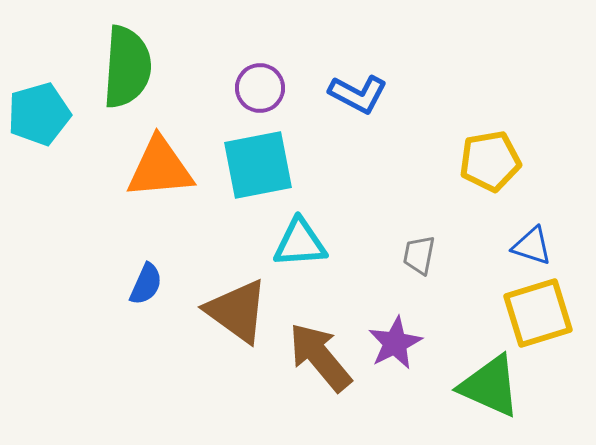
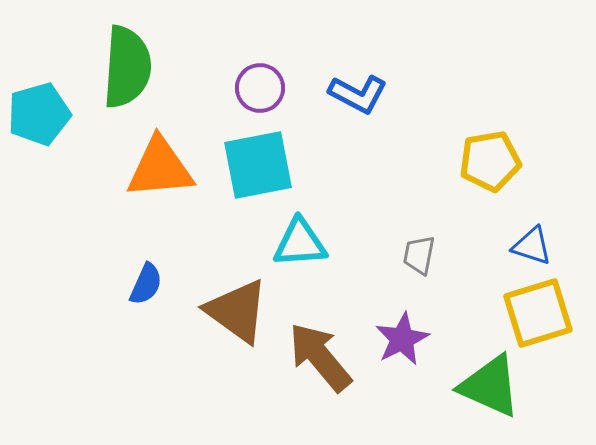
purple star: moved 7 px right, 4 px up
